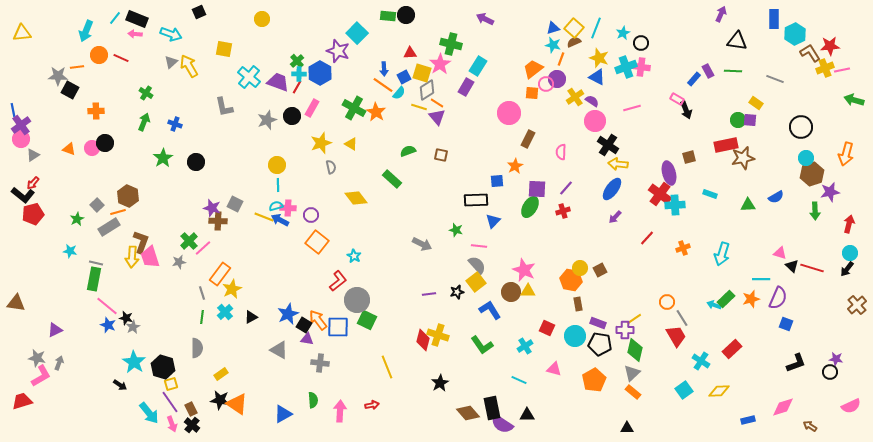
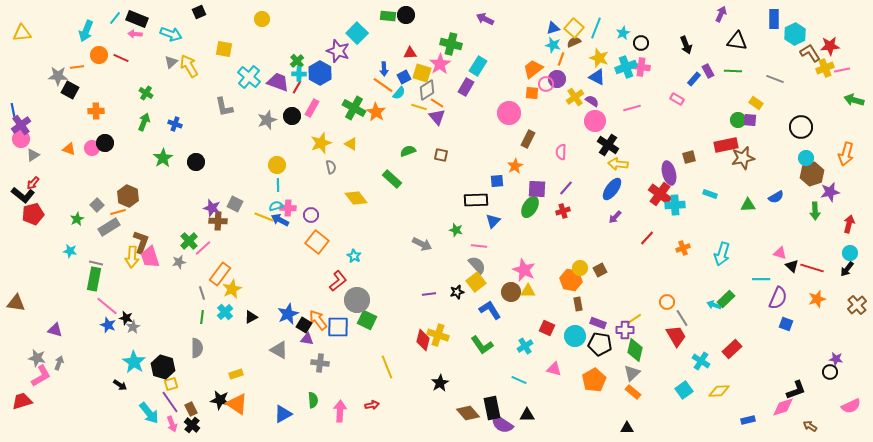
black arrow at (686, 110): moved 65 px up
orange star at (751, 299): moved 66 px right
purple triangle at (55, 330): rotated 42 degrees clockwise
black L-shape at (796, 363): moved 27 px down
yellow rectangle at (221, 374): moved 15 px right; rotated 16 degrees clockwise
